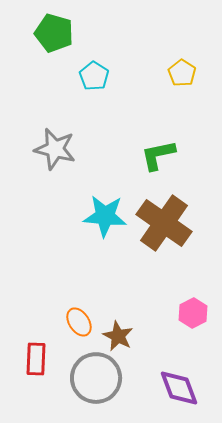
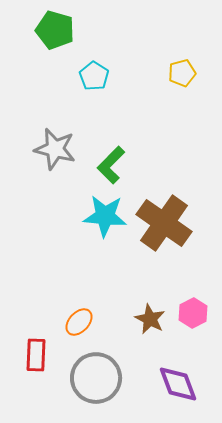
green pentagon: moved 1 px right, 3 px up
yellow pentagon: rotated 24 degrees clockwise
green L-shape: moved 47 px left, 10 px down; rotated 33 degrees counterclockwise
orange ellipse: rotated 76 degrees clockwise
brown star: moved 32 px right, 17 px up
red rectangle: moved 4 px up
purple diamond: moved 1 px left, 4 px up
